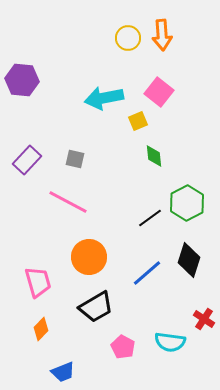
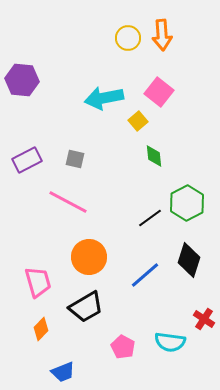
yellow square: rotated 18 degrees counterclockwise
purple rectangle: rotated 20 degrees clockwise
blue line: moved 2 px left, 2 px down
black trapezoid: moved 10 px left
